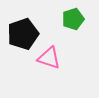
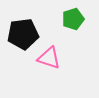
black pentagon: rotated 12 degrees clockwise
